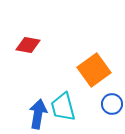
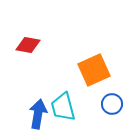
orange square: rotated 12 degrees clockwise
